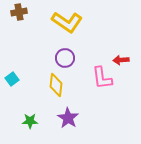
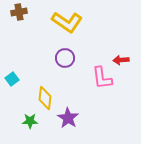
yellow diamond: moved 11 px left, 13 px down
